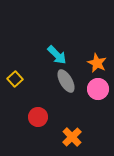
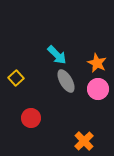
yellow square: moved 1 px right, 1 px up
red circle: moved 7 px left, 1 px down
orange cross: moved 12 px right, 4 px down
